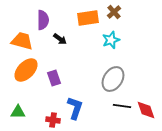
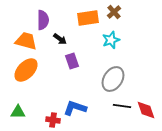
orange trapezoid: moved 4 px right
purple rectangle: moved 18 px right, 17 px up
blue L-shape: rotated 90 degrees counterclockwise
